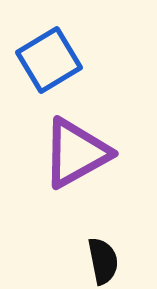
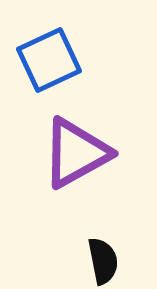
blue square: rotated 6 degrees clockwise
